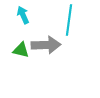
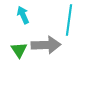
green triangle: moved 2 px left; rotated 42 degrees clockwise
